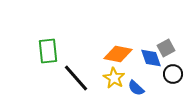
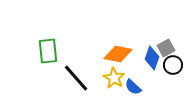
blue diamond: moved 1 px right; rotated 40 degrees clockwise
black circle: moved 9 px up
blue semicircle: moved 3 px left, 1 px up
